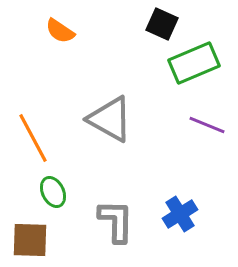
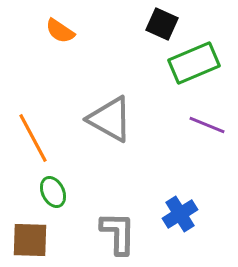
gray L-shape: moved 2 px right, 12 px down
